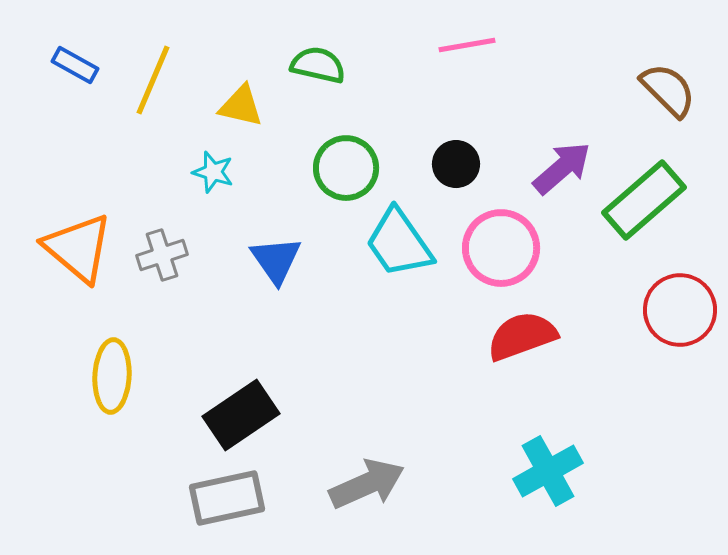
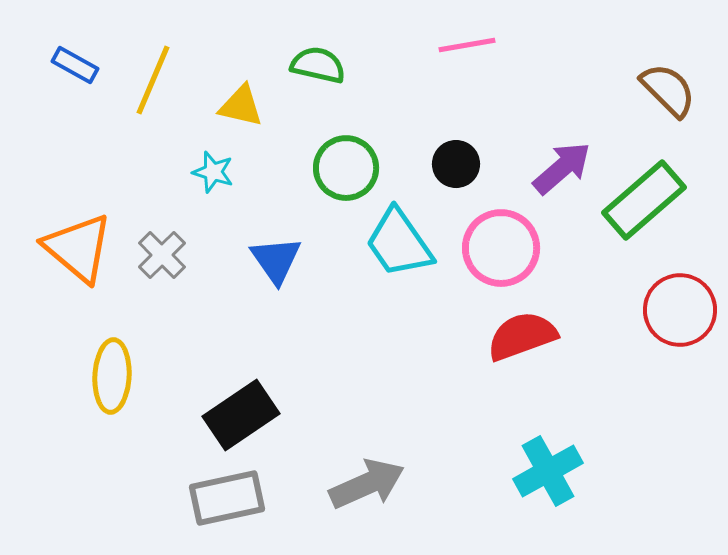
gray cross: rotated 27 degrees counterclockwise
